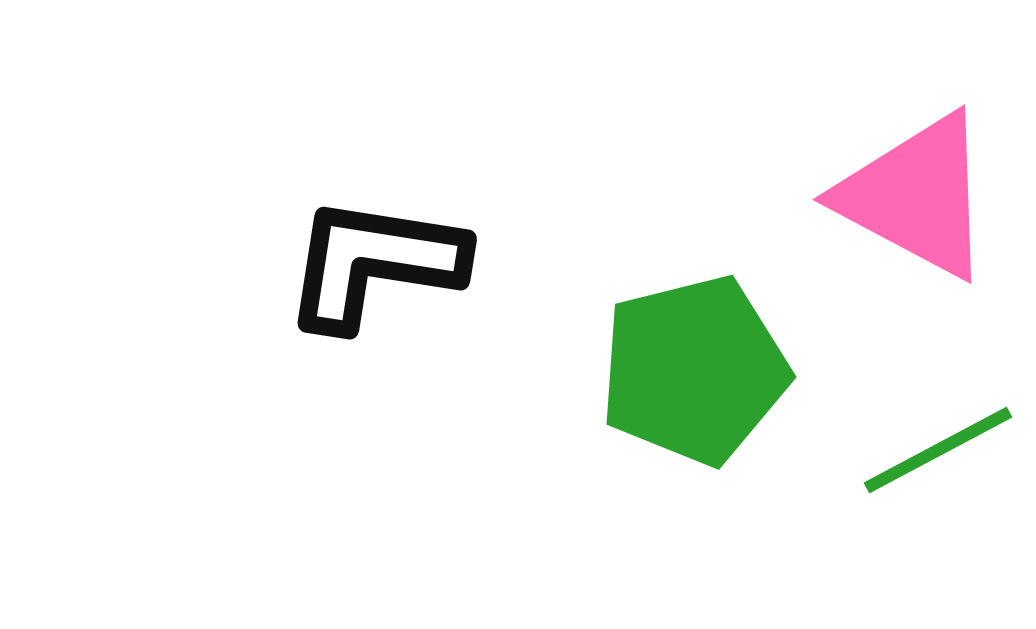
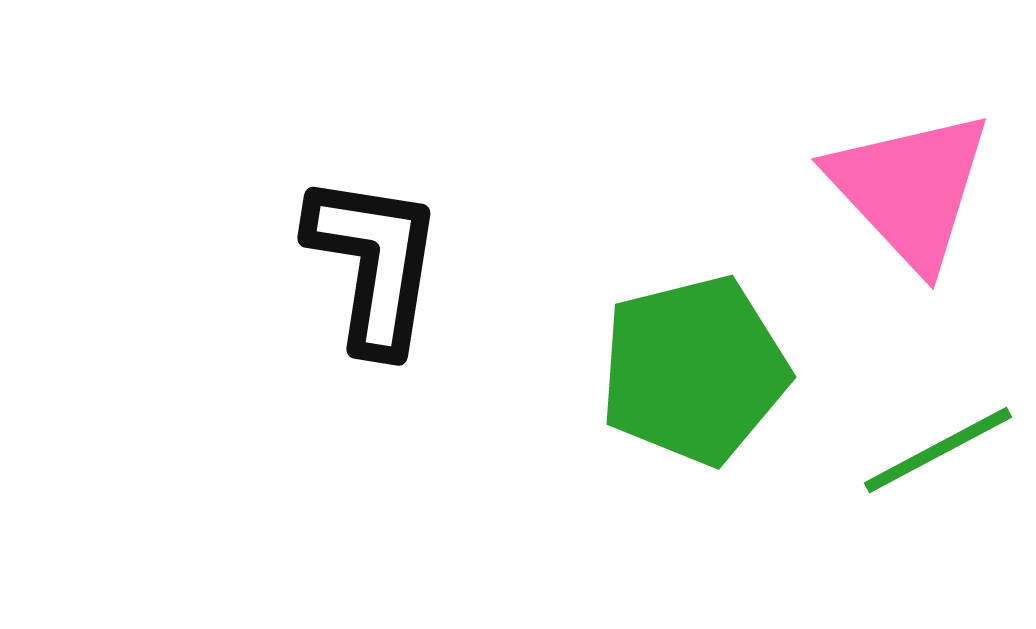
pink triangle: moved 6 px left, 7 px up; rotated 19 degrees clockwise
black L-shape: rotated 90 degrees clockwise
